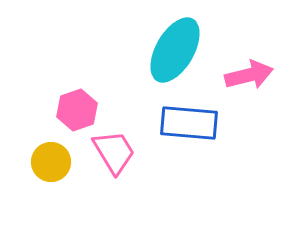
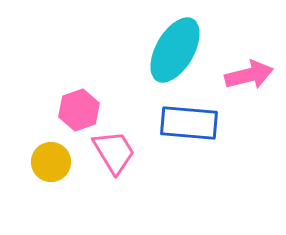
pink hexagon: moved 2 px right
